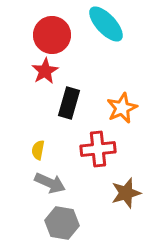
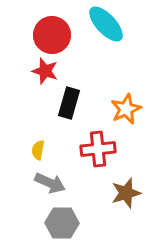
red star: rotated 24 degrees counterclockwise
orange star: moved 4 px right, 1 px down
gray hexagon: rotated 8 degrees counterclockwise
